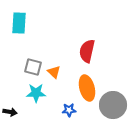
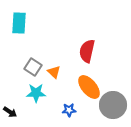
gray square: rotated 18 degrees clockwise
orange ellipse: moved 2 px right, 1 px up; rotated 25 degrees counterclockwise
black arrow: rotated 24 degrees clockwise
